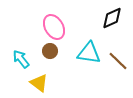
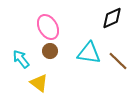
pink ellipse: moved 6 px left
